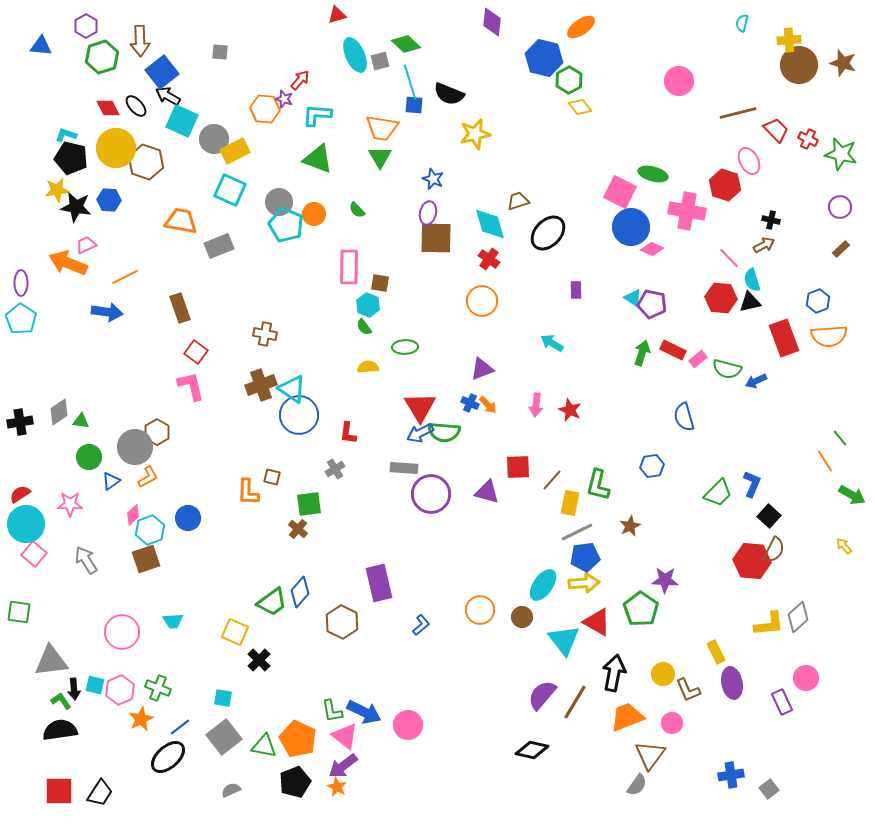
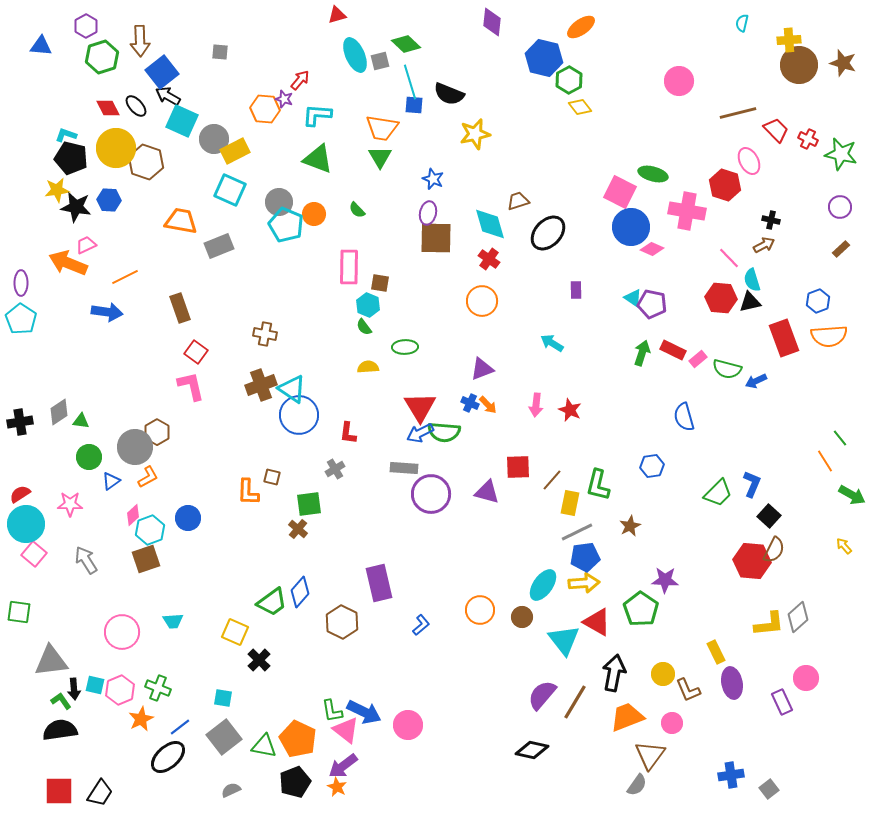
pink triangle at (345, 736): moved 1 px right, 6 px up
